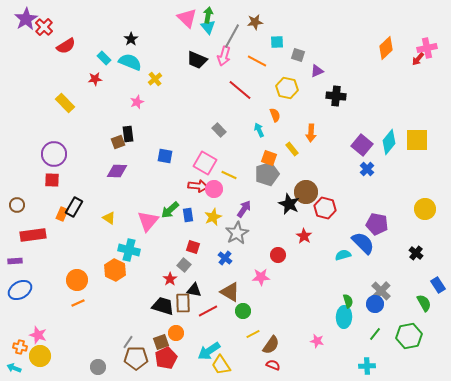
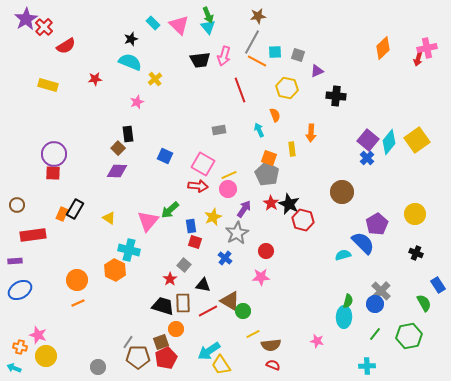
green arrow at (208, 15): rotated 147 degrees clockwise
pink triangle at (187, 18): moved 8 px left, 7 px down
brown star at (255, 22): moved 3 px right, 6 px up
gray line at (232, 36): moved 20 px right, 6 px down
black star at (131, 39): rotated 16 degrees clockwise
cyan square at (277, 42): moved 2 px left, 10 px down
orange diamond at (386, 48): moved 3 px left
cyan rectangle at (104, 58): moved 49 px right, 35 px up
red arrow at (418, 59): rotated 24 degrees counterclockwise
black trapezoid at (197, 60): moved 3 px right; rotated 30 degrees counterclockwise
red line at (240, 90): rotated 30 degrees clockwise
yellow rectangle at (65, 103): moved 17 px left, 18 px up; rotated 30 degrees counterclockwise
gray rectangle at (219, 130): rotated 56 degrees counterclockwise
yellow square at (417, 140): rotated 35 degrees counterclockwise
brown square at (118, 142): moved 6 px down; rotated 24 degrees counterclockwise
purple square at (362, 145): moved 6 px right, 5 px up
yellow rectangle at (292, 149): rotated 32 degrees clockwise
blue square at (165, 156): rotated 14 degrees clockwise
pink square at (205, 163): moved 2 px left, 1 px down
blue cross at (367, 169): moved 11 px up
gray pentagon at (267, 174): rotated 25 degrees counterclockwise
yellow line at (229, 175): rotated 49 degrees counterclockwise
red square at (52, 180): moved 1 px right, 7 px up
pink circle at (214, 189): moved 14 px right
brown circle at (306, 192): moved 36 px right
black rectangle at (74, 207): moved 1 px right, 2 px down
red hexagon at (325, 208): moved 22 px left, 12 px down
yellow circle at (425, 209): moved 10 px left, 5 px down
blue rectangle at (188, 215): moved 3 px right, 11 px down
purple pentagon at (377, 224): rotated 30 degrees clockwise
red star at (304, 236): moved 33 px left, 33 px up
red square at (193, 247): moved 2 px right, 5 px up
black cross at (416, 253): rotated 16 degrees counterclockwise
red circle at (278, 255): moved 12 px left, 4 px up
black triangle at (194, 290): moved 9 px right, 5 px up
brown triangle at (230, 292): moved 9 px down
green semicircle at (348, 301): rotated 32 degrees clockwise
orange circle at (176, 333): moved 4 px up
brown semicircle at (271, 345): rotated 48 degrees clockwise
yellow circle at (40, 356): moved 6 px right
brown pentagon at (136, 358): moved 2 px right, 1 px up
